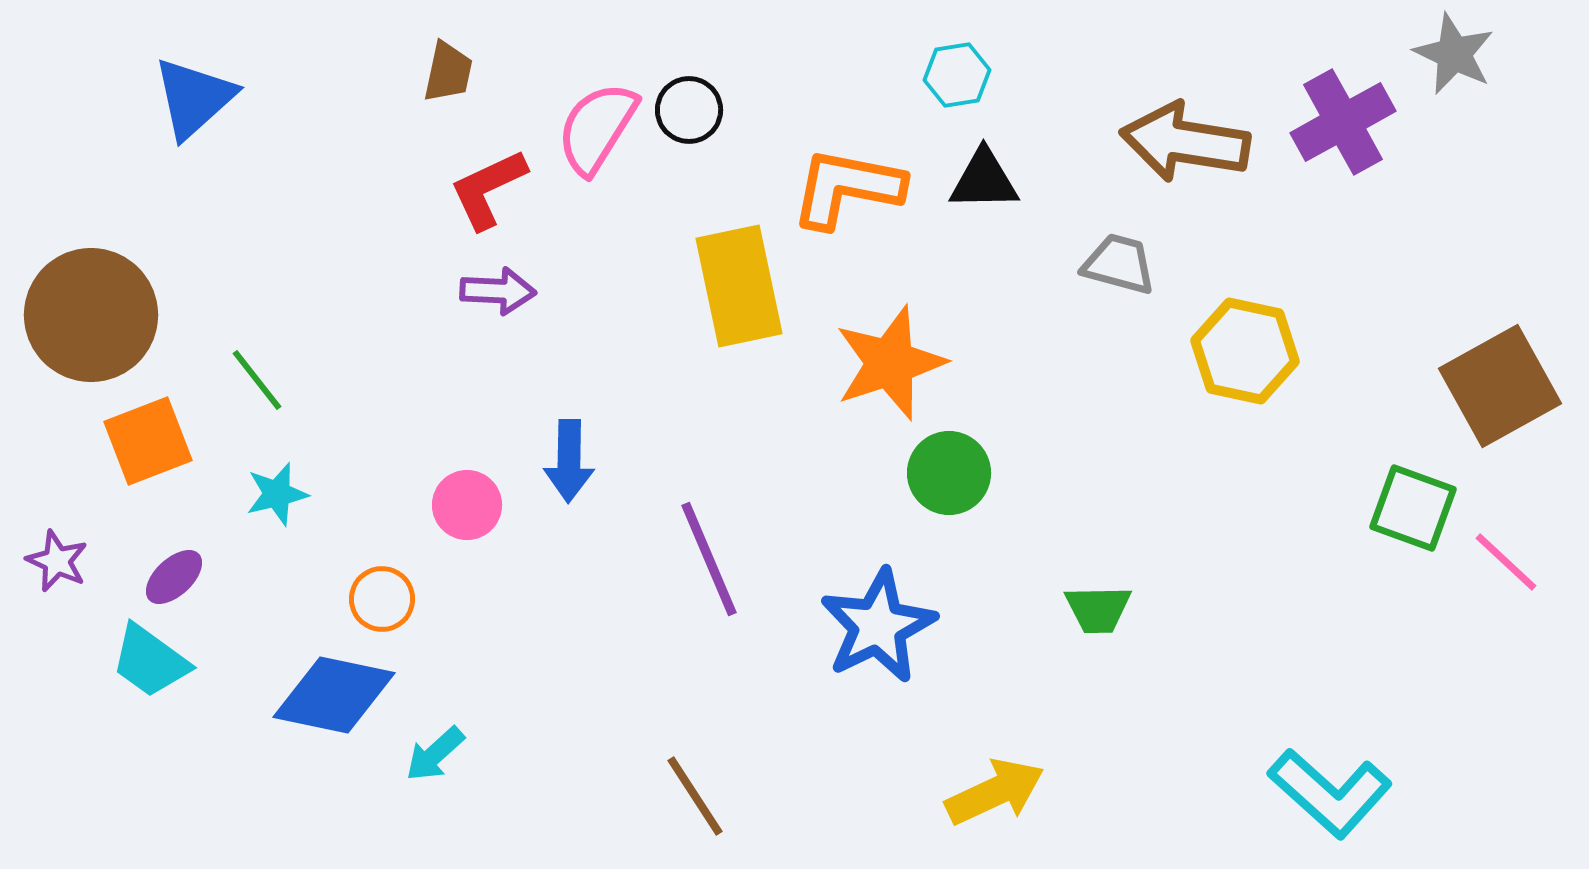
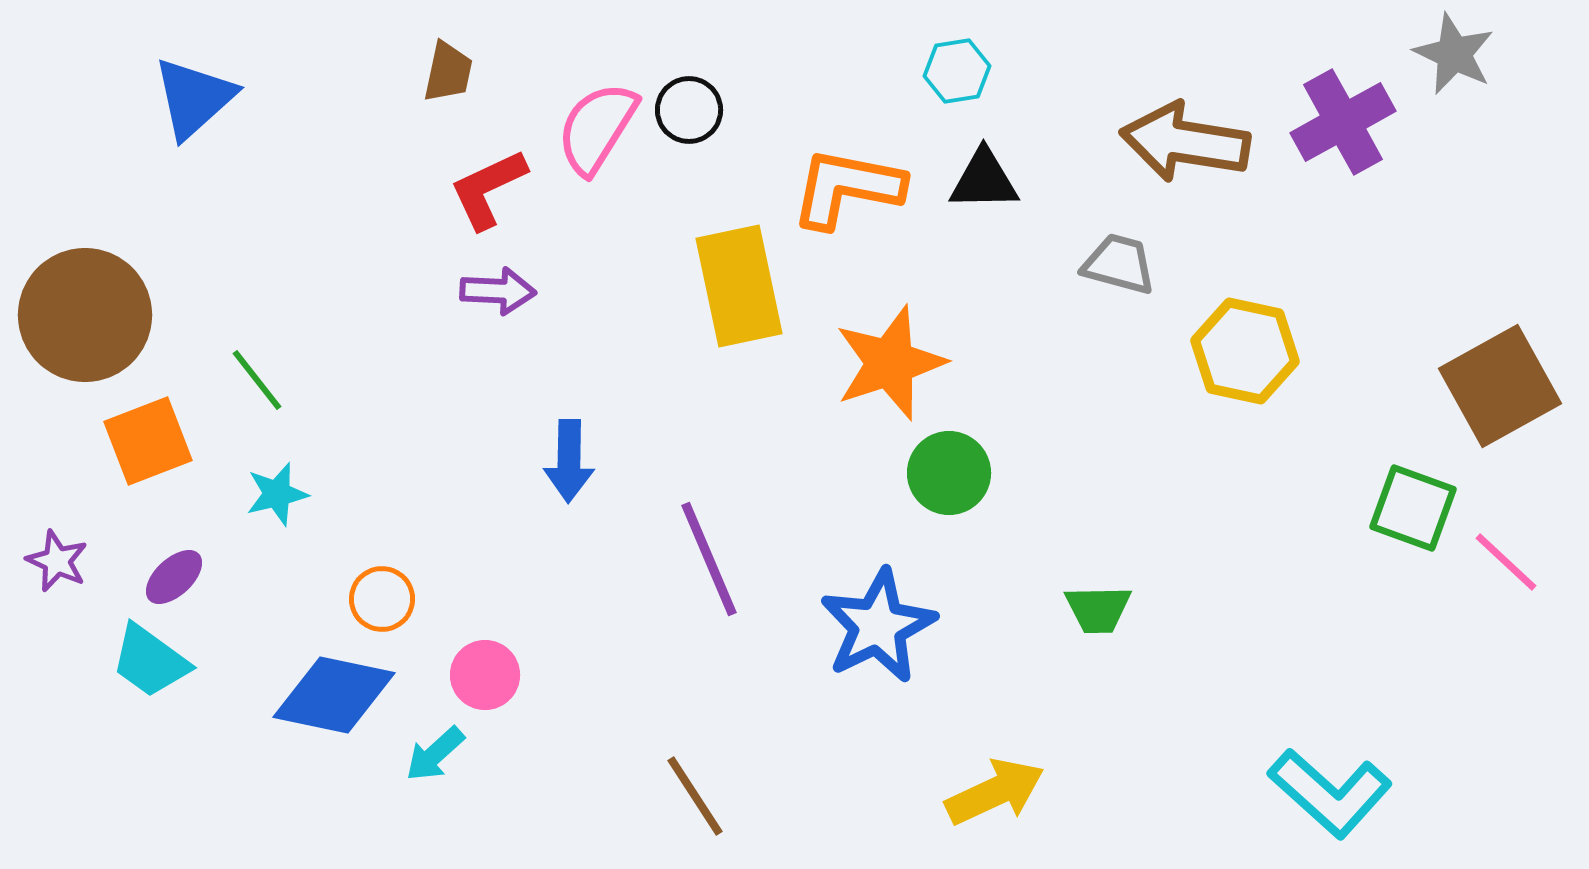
cyan hexagon: moved 4 px up
brown circle: moved 6 px left
pink circle: moved 18 px right, 170 px down
